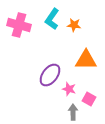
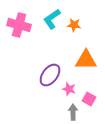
cyan L-shape: rotated 20 degrees clockwise
